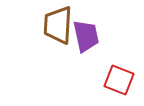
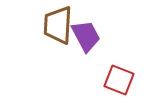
purple trapezoid: rotated 16 degrees counterclockwise
